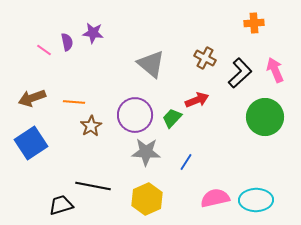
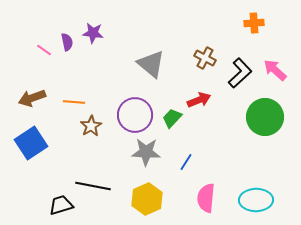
pink arrow: rotated 25 degrees counterclockwise
red arrow: moved 2 px right
pink semicircle: moved 9 px left; rotated 72 degrees counterclockwise
